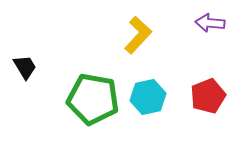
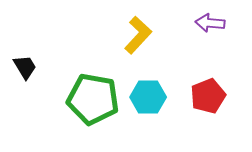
cyan hexagon: rotated 12 degrees clockwise
